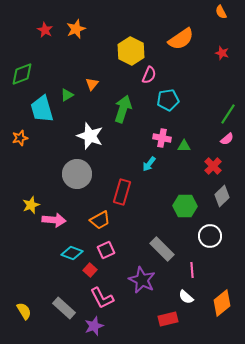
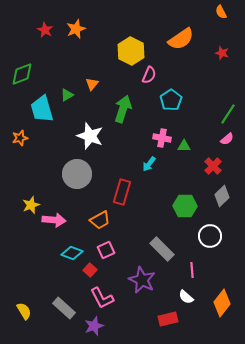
cyan pentagon at (168, 100): moved 3 px right; rotated 25 degrees counterclockwise
orange diamond at (222, 303): rotated 12 degrees counterclockwise
